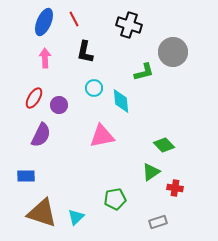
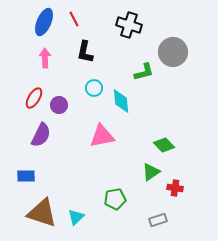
gray rectangle: moved 2 px up
